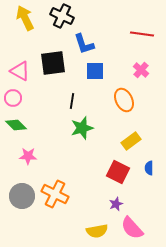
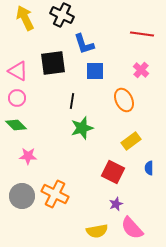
black cross: moved 1 px up
pink triangle: moved 2 px left
pink circle: moved 4 px right
red square: moved 5 px left
